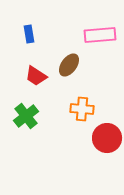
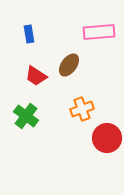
pink rectangle: moved 1 px left, 3 px up
orange cross: rotated 25 degrees counterclockwise
green cross: rotated 15 degrees counterclockwise
